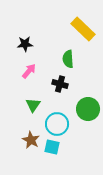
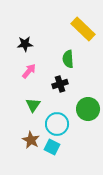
black cross: rotated 35 degrees counterclockwise
cyan square: rotated 14 degrees clockwise
